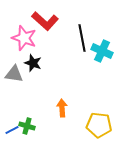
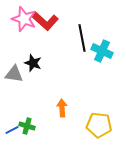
pink star: moved 19 px up
